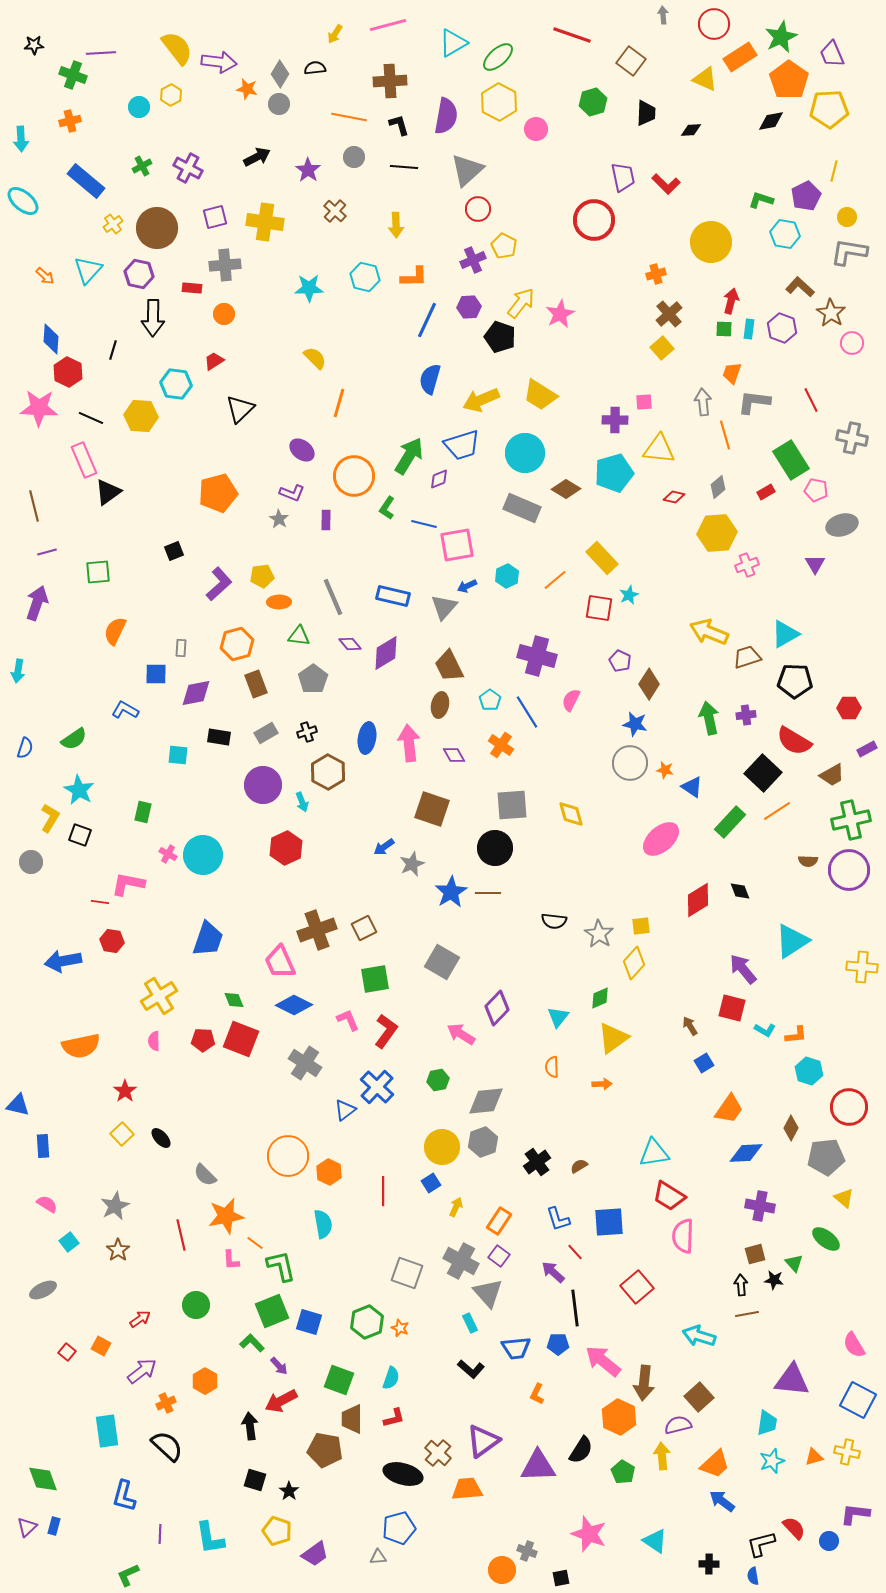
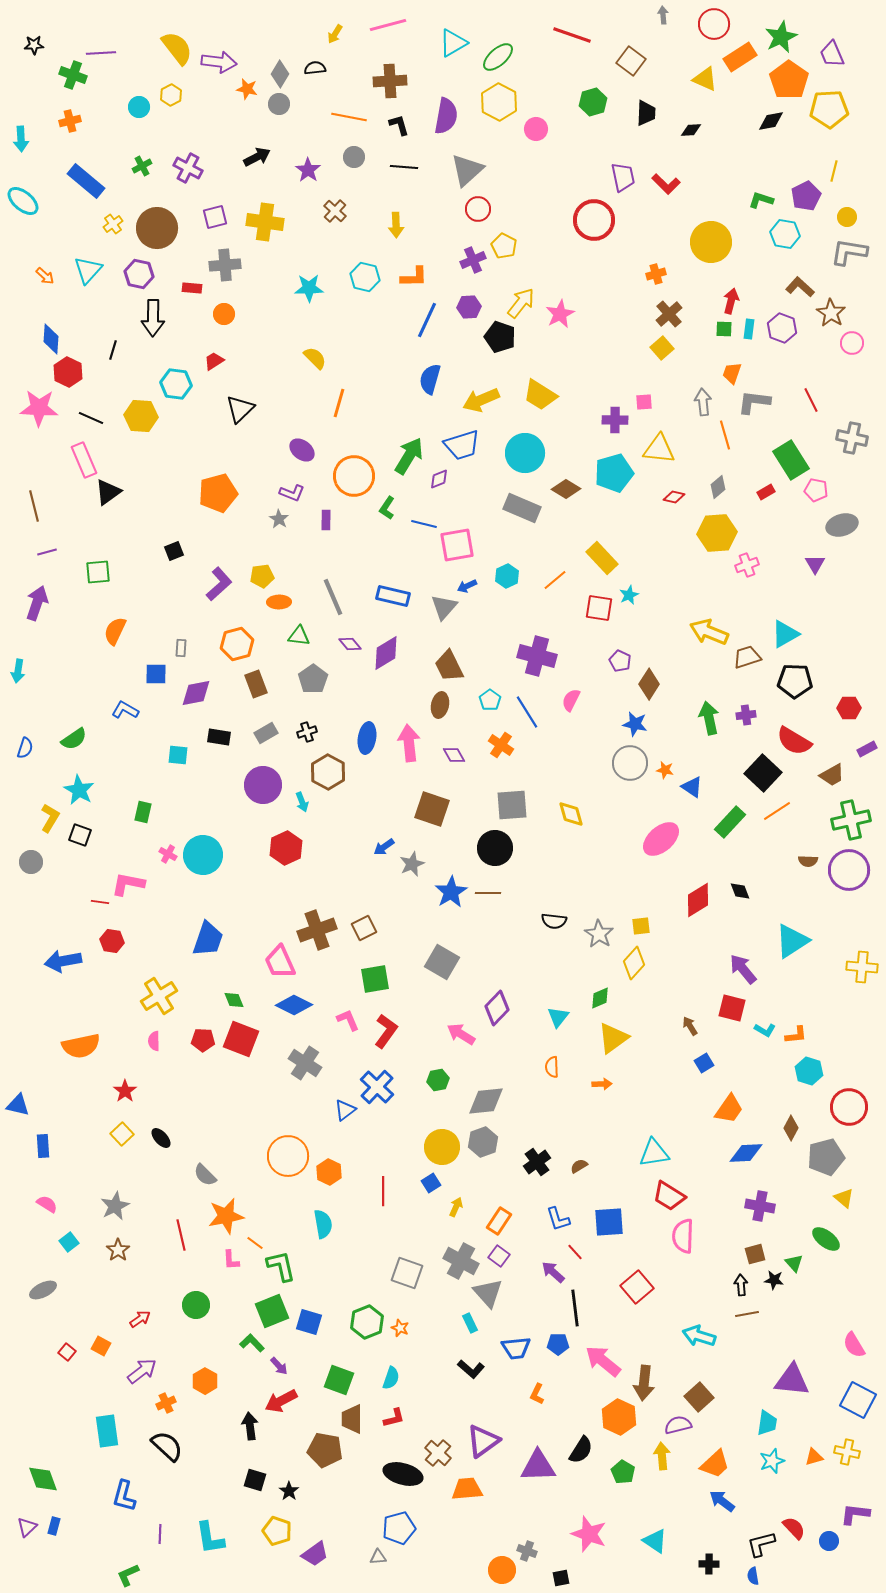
gray pentagon at (826, 1157): rotated 9 degrees counterclockwise
